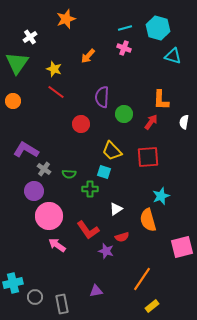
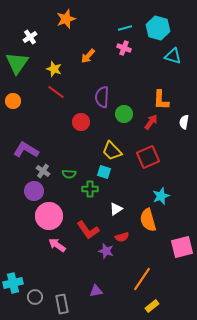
red circle: moved 2 px up
red square: rotated 20 degrees counterclockwise
gray cross: moved 1 px left, 2 px down
